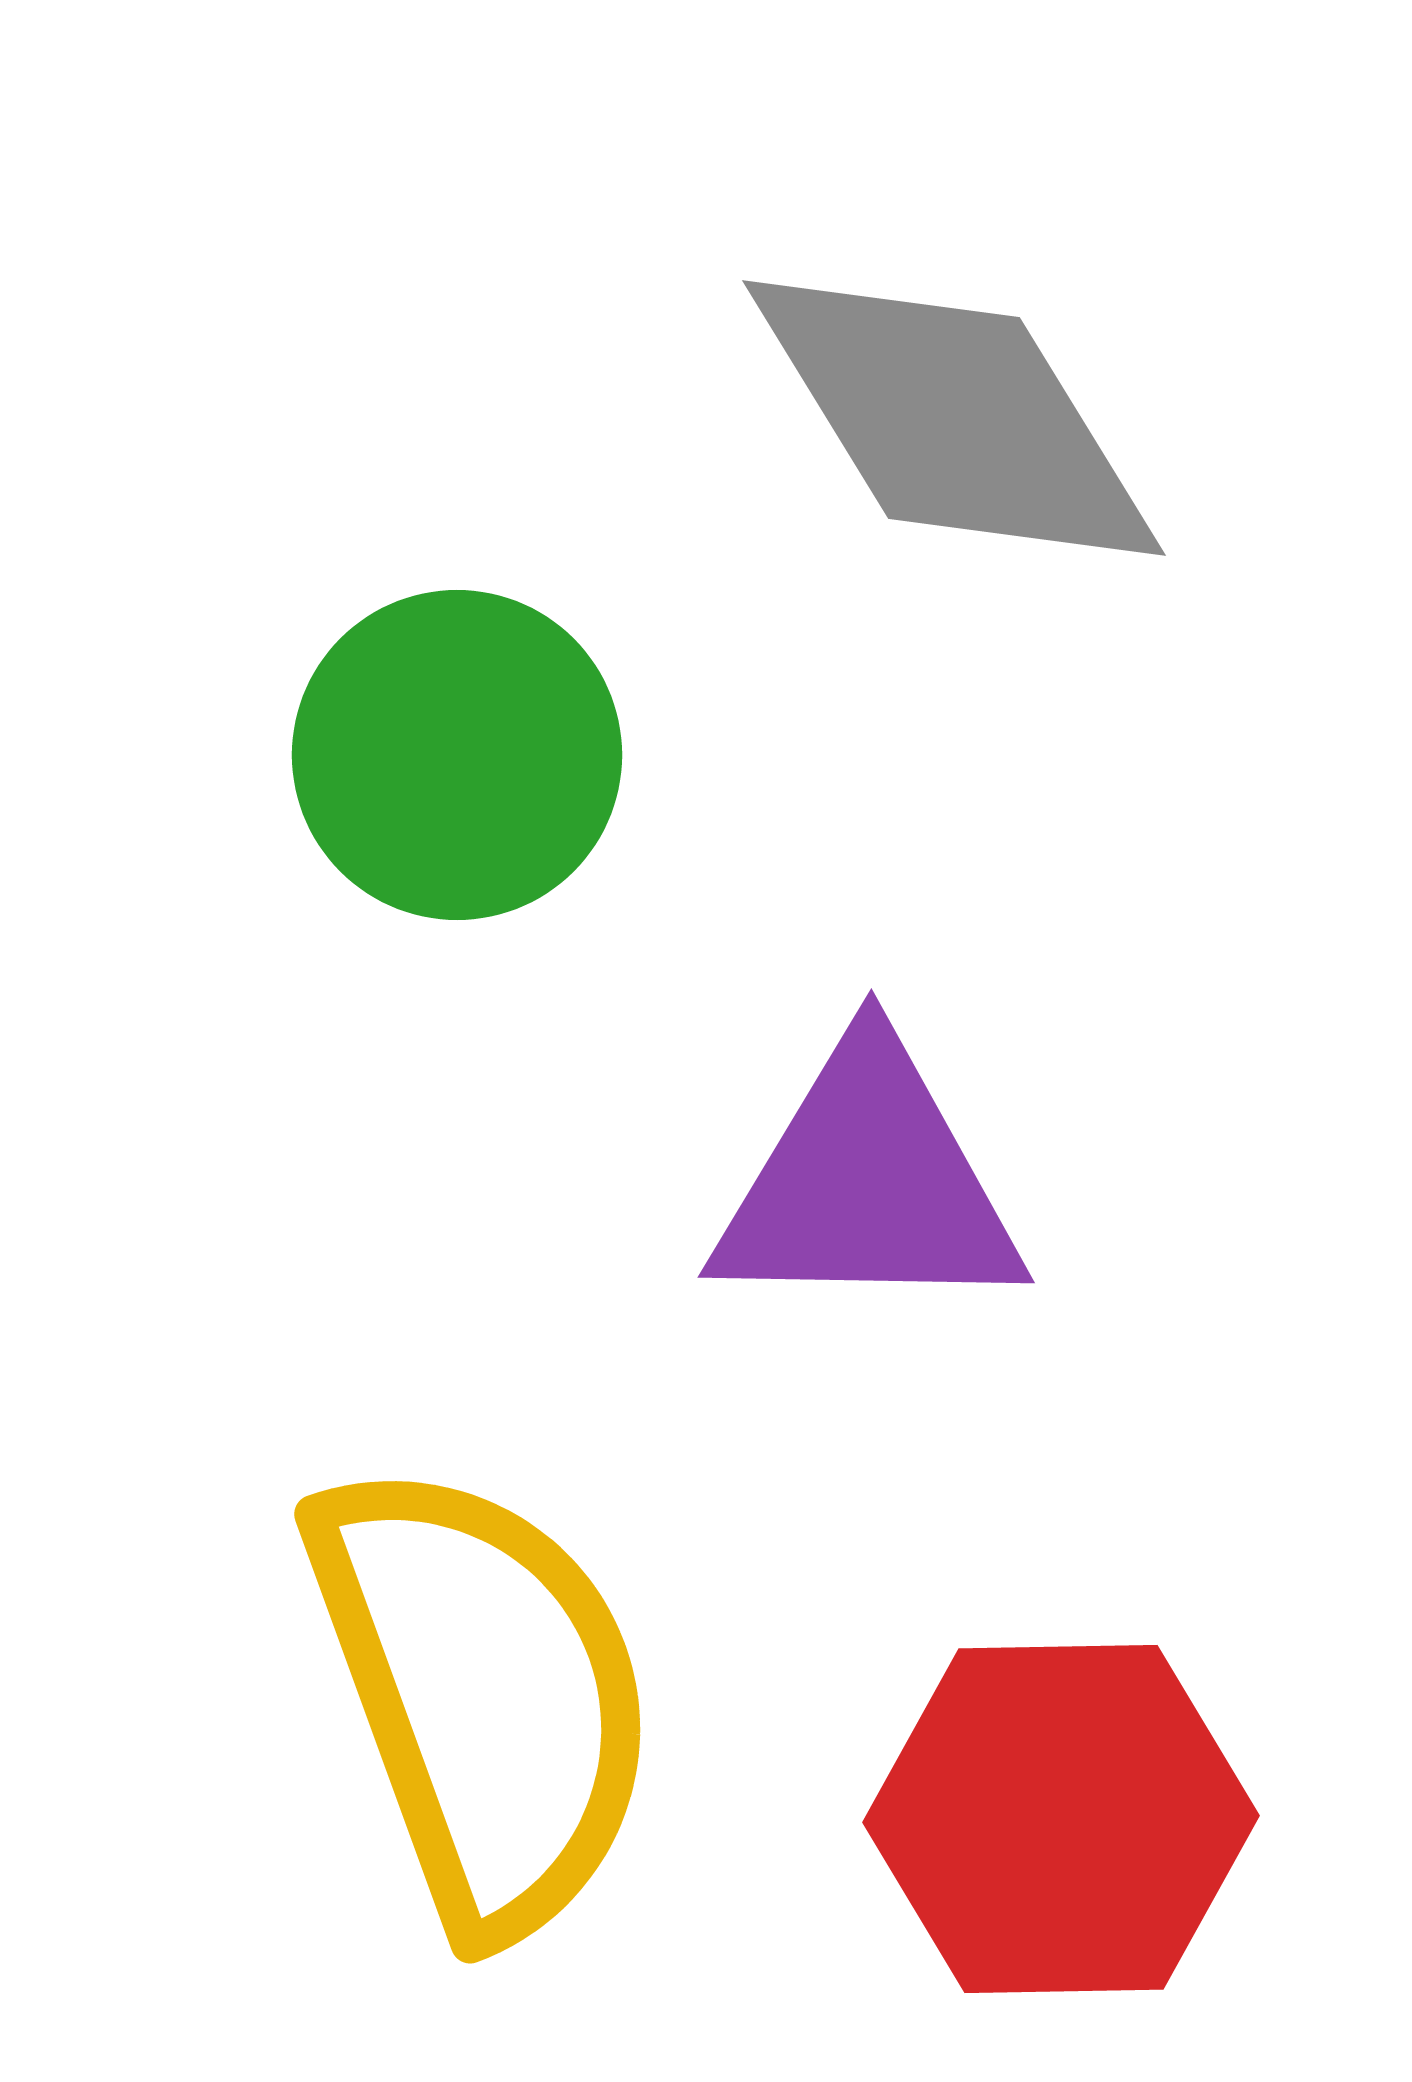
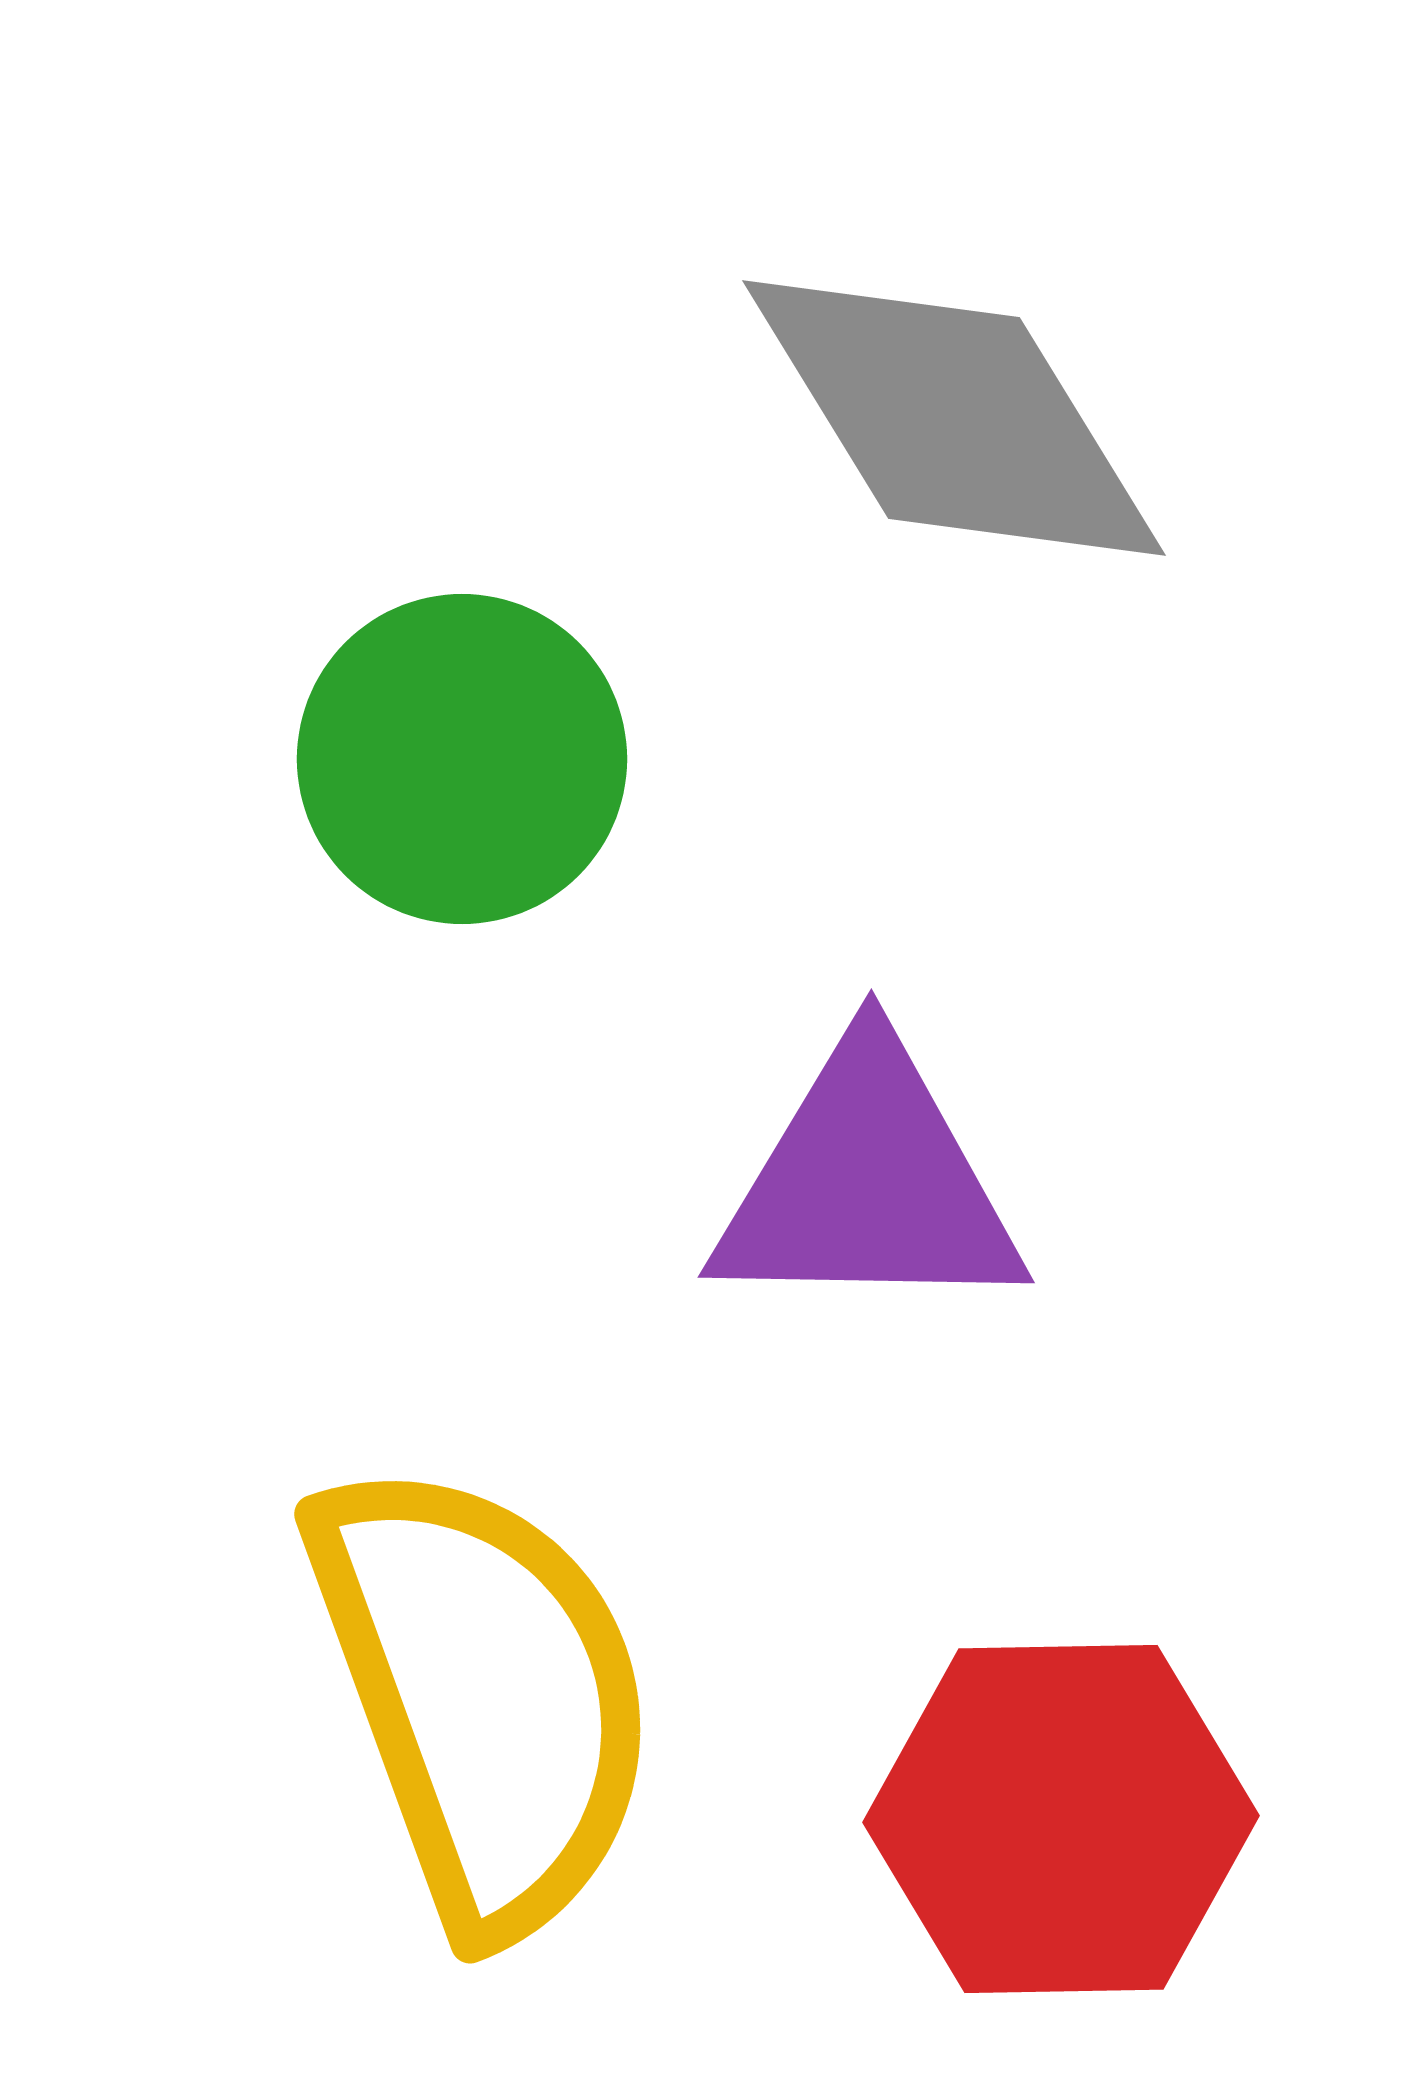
green circle: moved 5 px right, 4 px down
